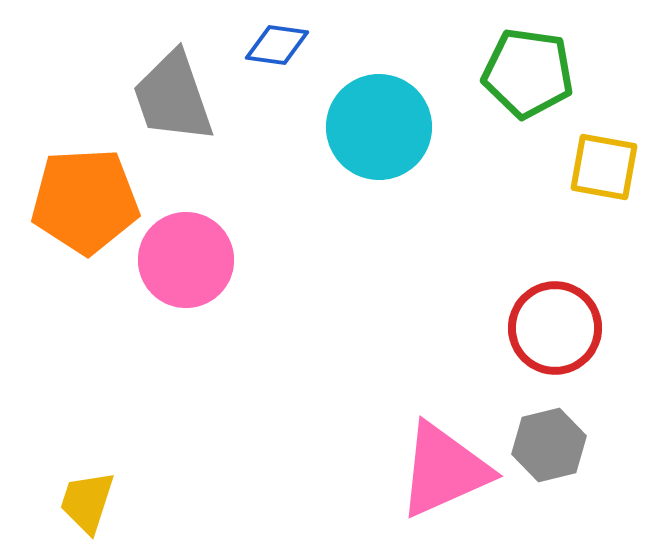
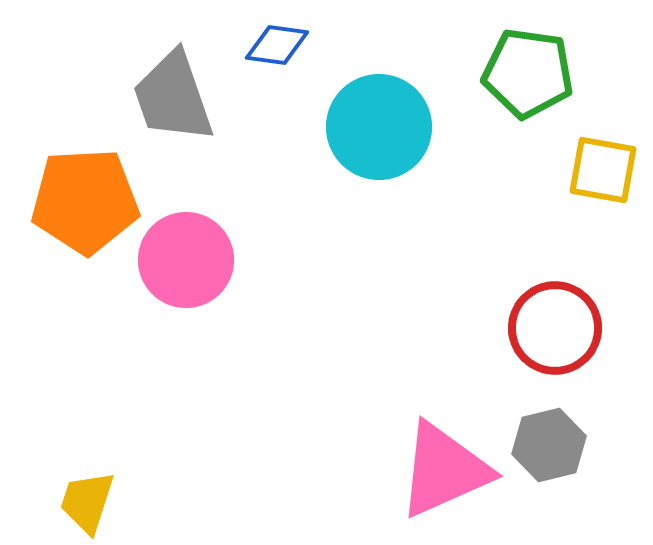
yellow square: moved 1 px left, 3 px down
